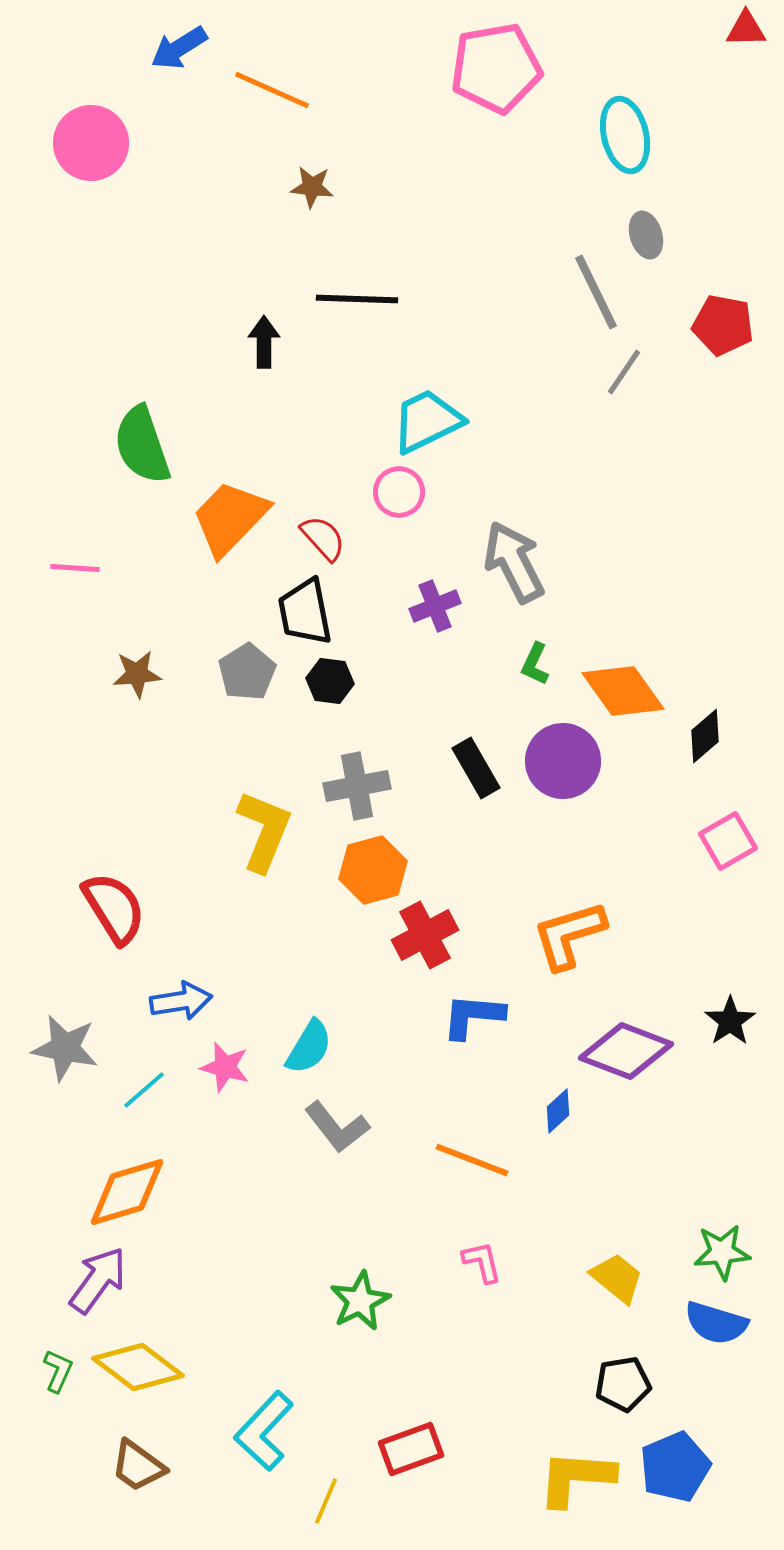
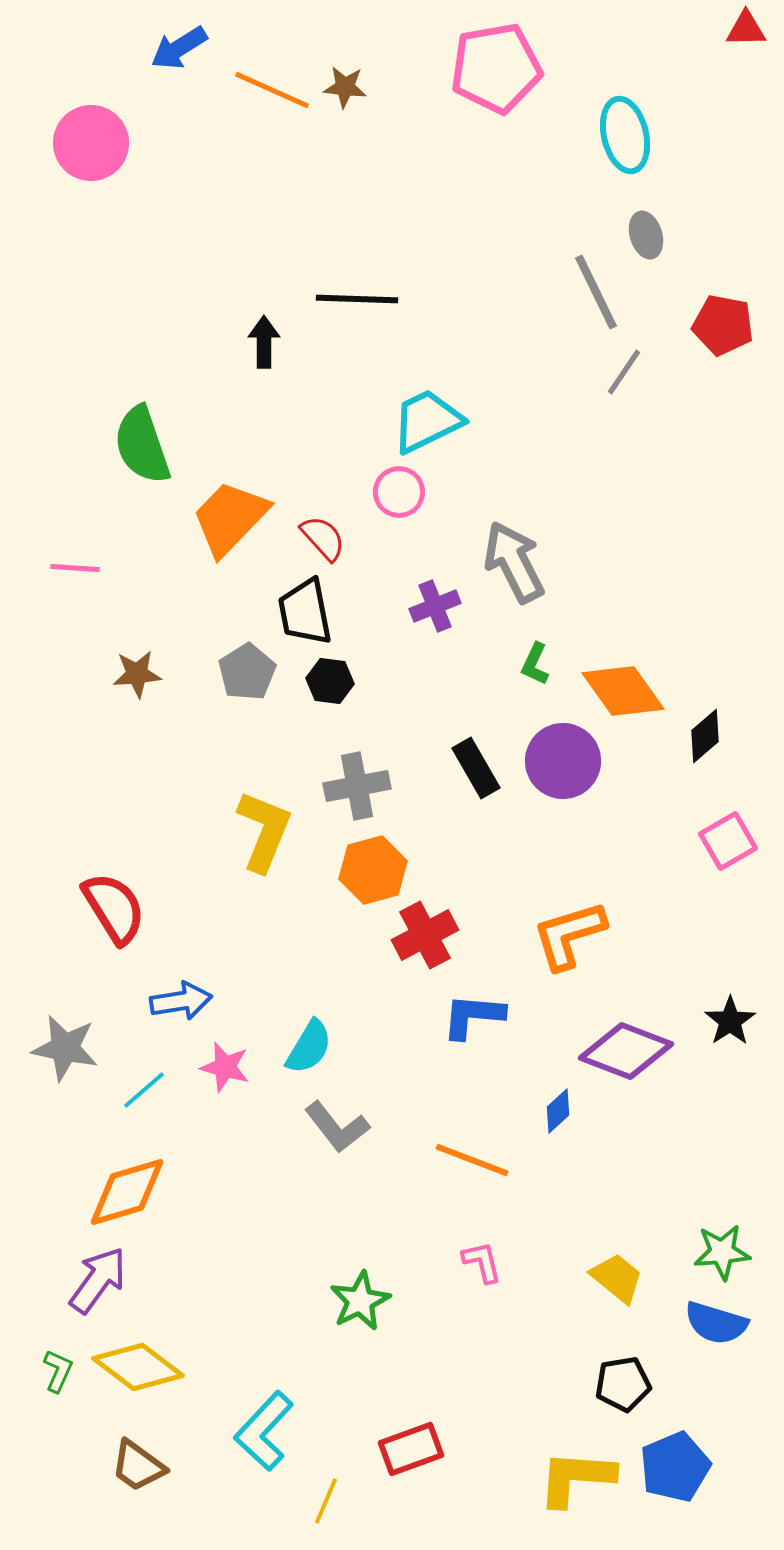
brown star at (312, 187): moved 33 px right, 100 px up
